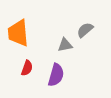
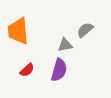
orange trapezoid: moved 2 px up
red semicircle: moved 2 px down; rotated 28 degrees clockwise
purple semicircle: moved 3 px right, 5 px up
